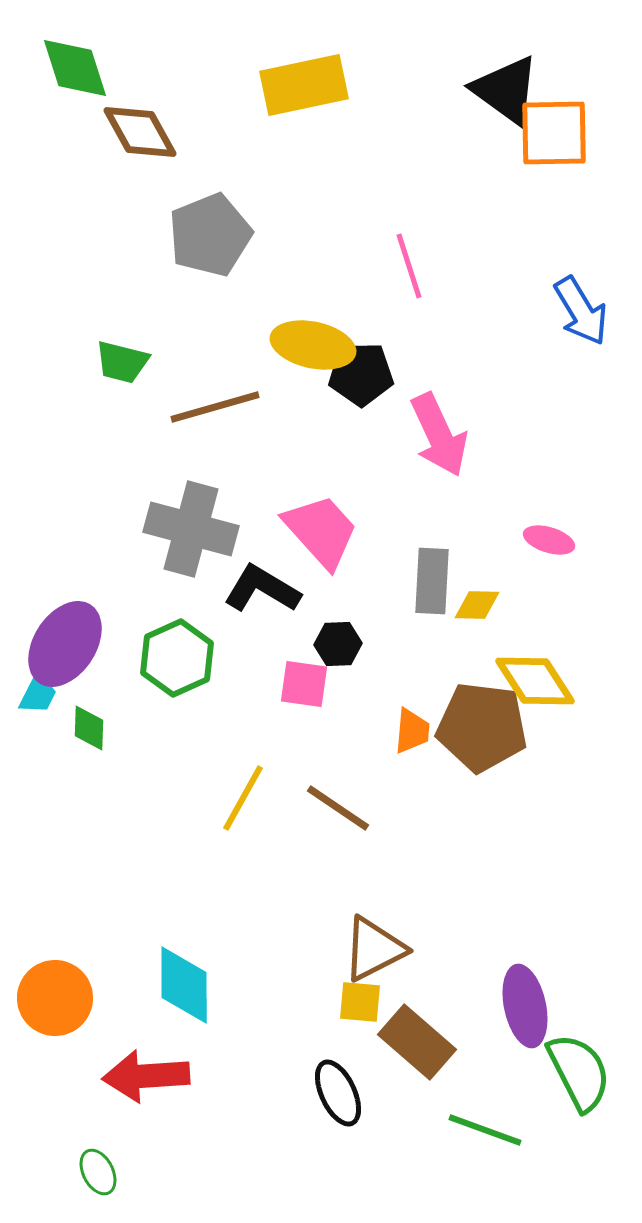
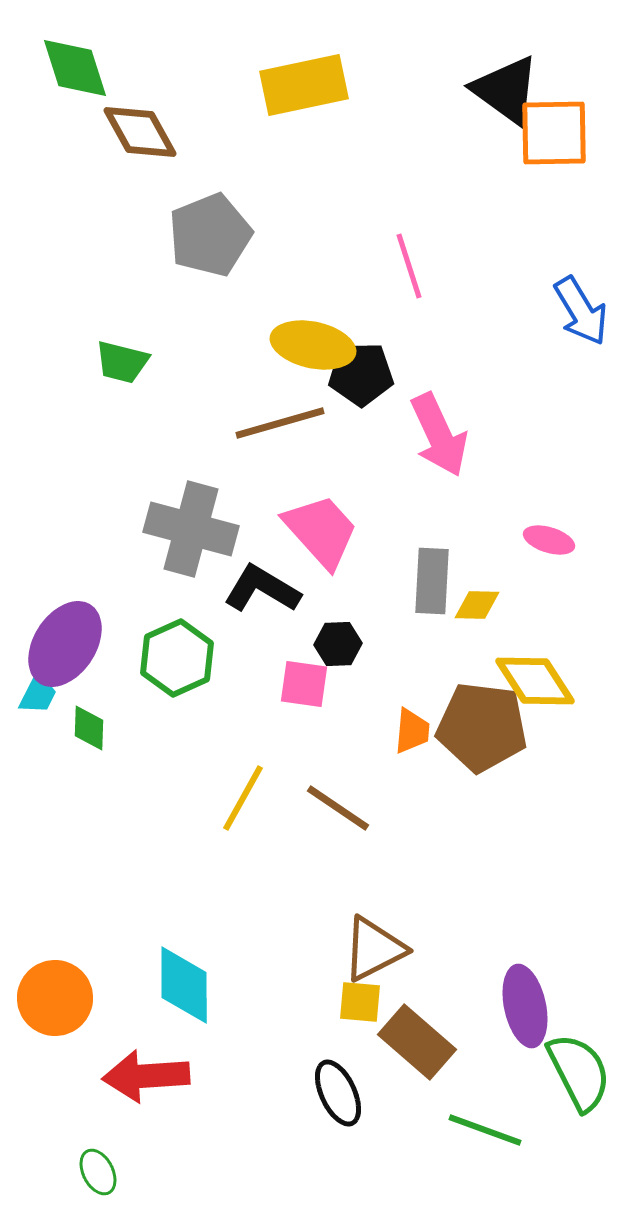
brown line at (215, 407): moved 65 px right, 16 px down
